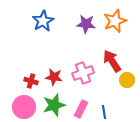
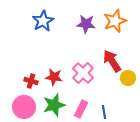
pink cross: rotated 25 degrees counterclockwise
yellow circle: moved 1 px right, 2 px up
